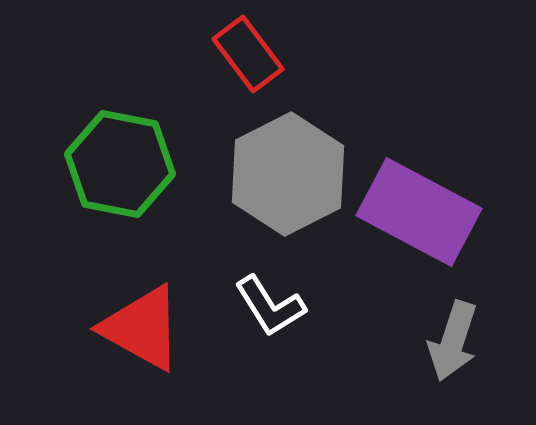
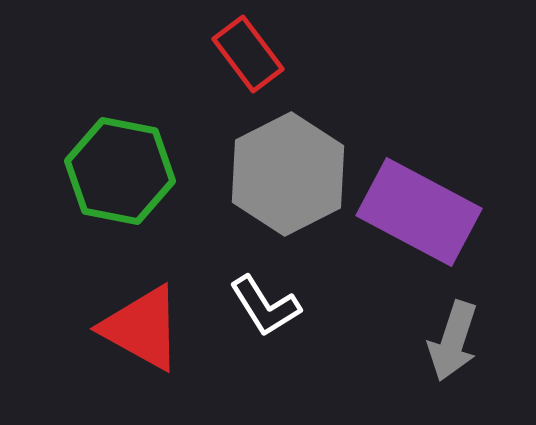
green hexagon: moved 7 px down
white L-shape: moved 5 px left
